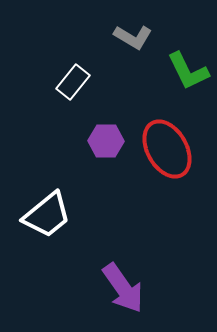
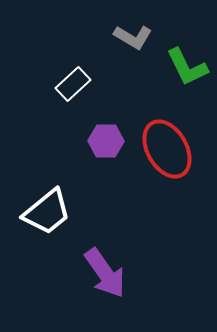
green L-shape: moved 1 px left, 4 px up
white rectangle: moved 2 px down; rotated 8 degrees clockwise
white trapezoid: moved 3 px up
purple arrow: moved 18 px left, 15 px up
